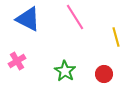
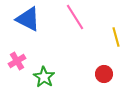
green star: moved 21 px left, 6 px down
